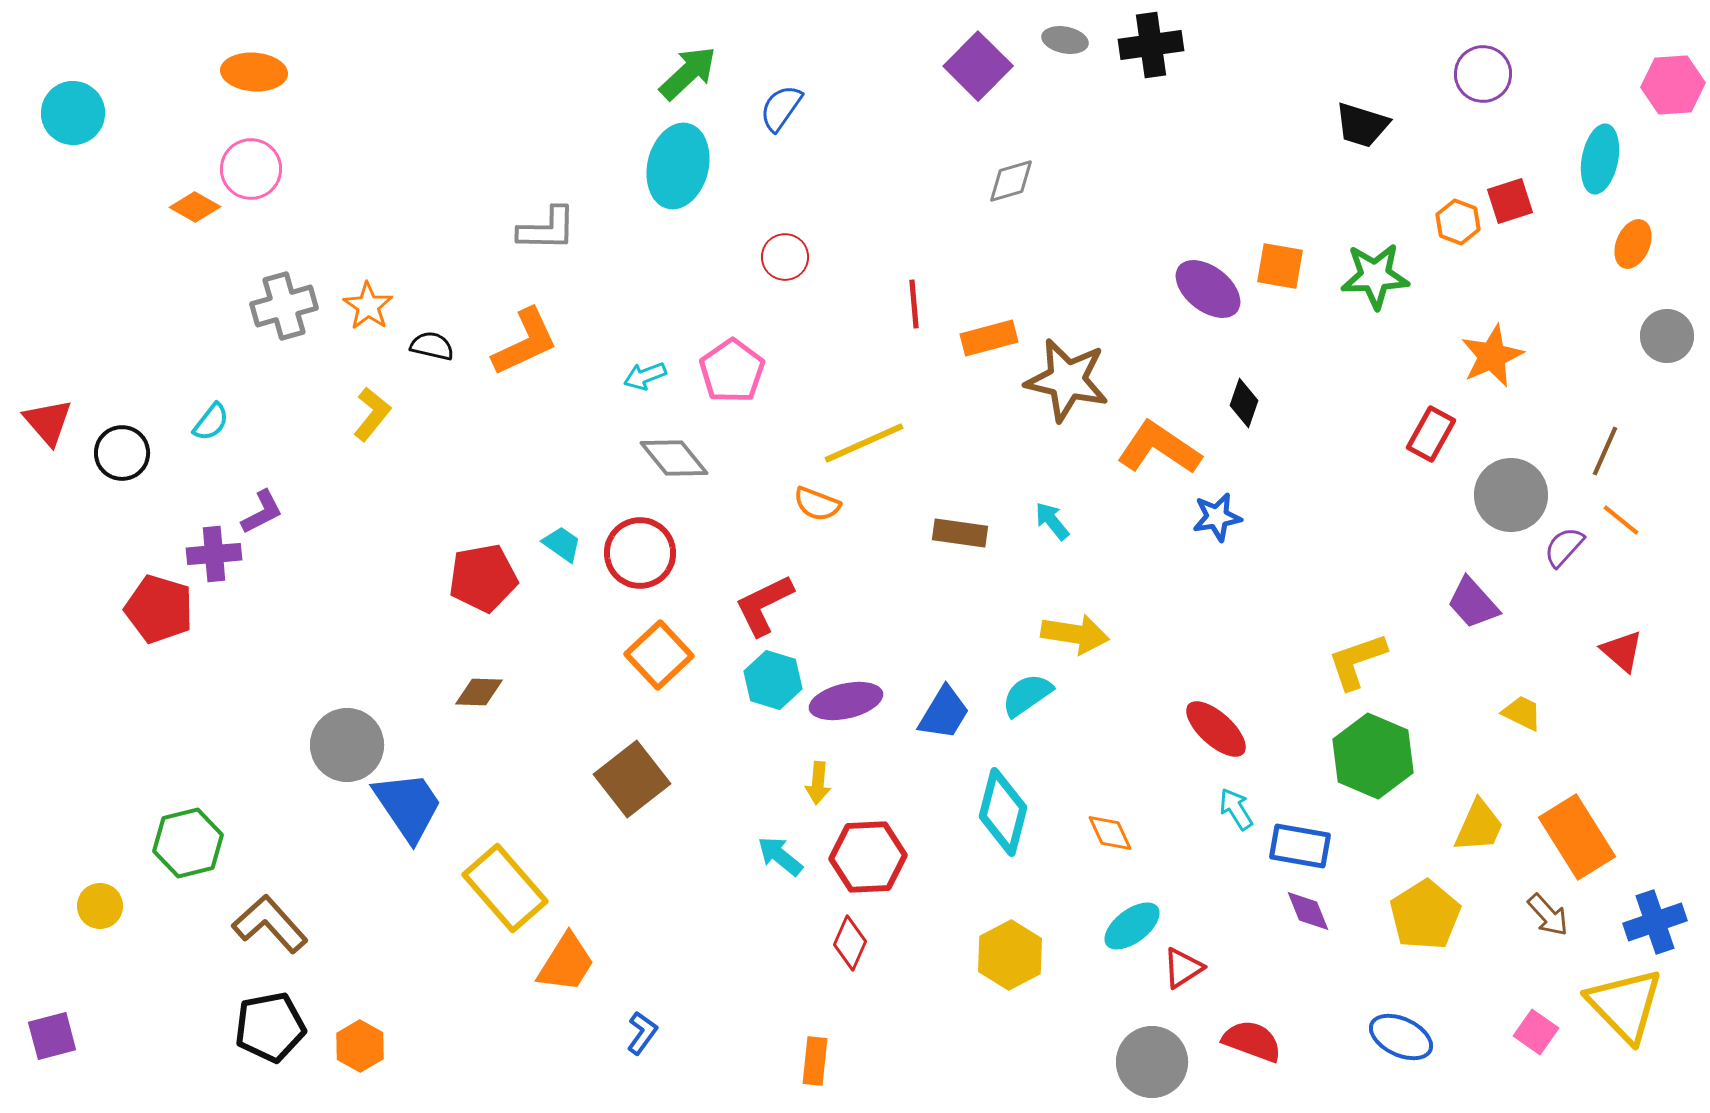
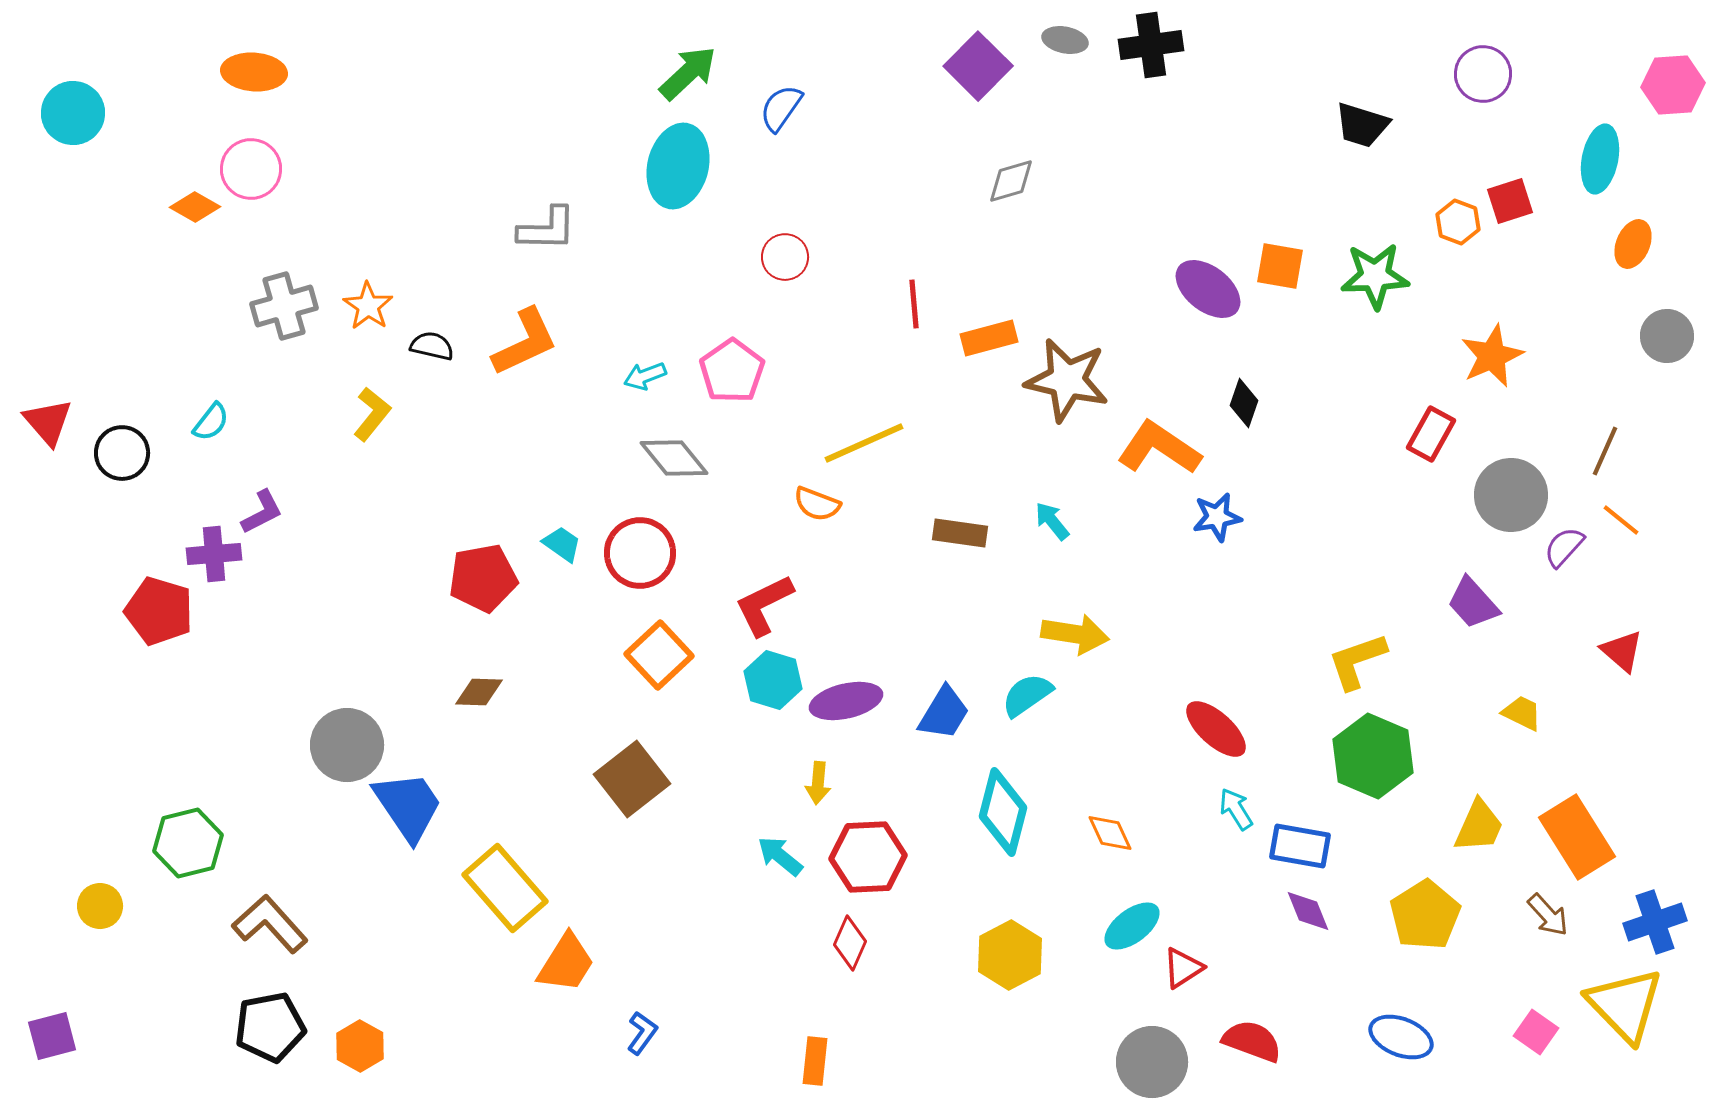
red pentagon at (159, 609): moved 2 px down
blue ellipse at (1401, 1037): rotated 4 degrees counterclockwise
